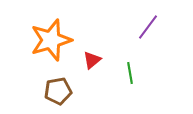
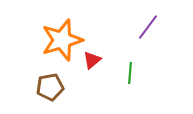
orange star: moved 11 px right
green line: rotated 15 degrees clockwise
brown pentagon: moved 8 px left, 4 px up
